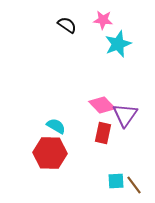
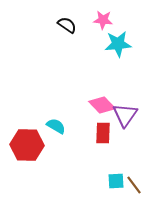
cyan star: rotated 16 degrees clockwise
red rectangle: rotated 10 degrees counterclockwise
red hexagon: moved 23 px left, 8 px up
